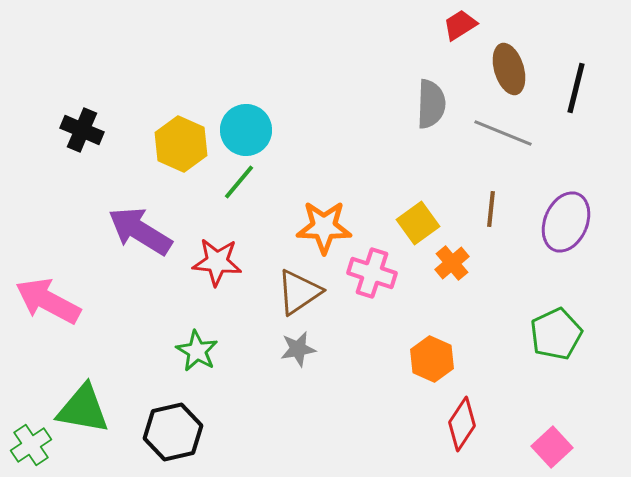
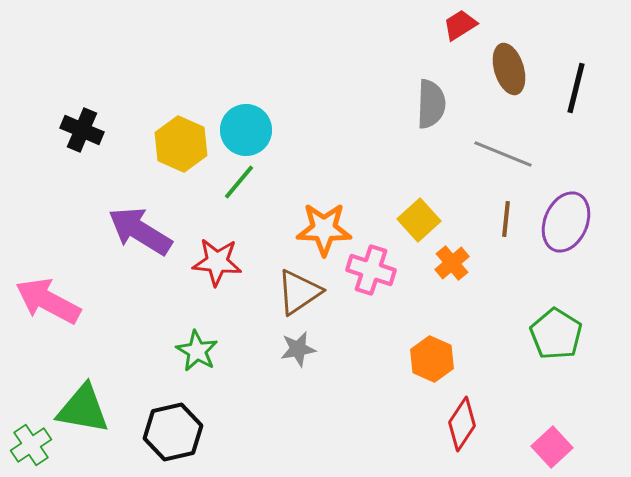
gray line: moved 21 px down
brown line: moved 15 px right, 10 px down
yellow square: moved 1 px right, 3 px up; rotated 6 degrees counterclockwise
orange star: moved 2 px down
pink cross: moved 1 px left, 3 px up
green pentagon: rotated 15 degrees counterclockwise
